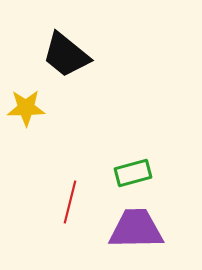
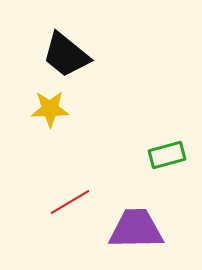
yellow star: moved 24 px right, 1 px down
green rectangle: moved 34 px right, 18 px up
red line: rotated 45 degrees clockwise
